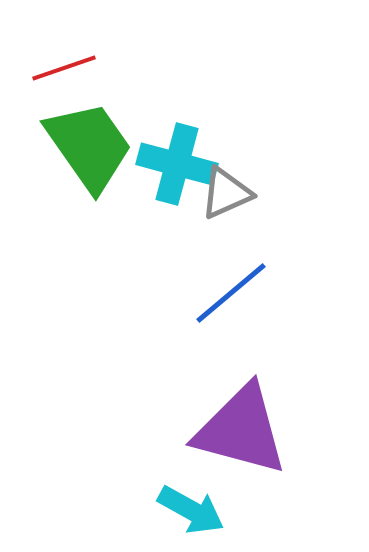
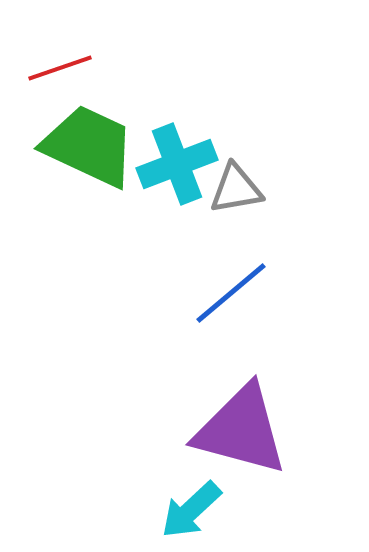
red line: moved 4 px left
green trapezoid: rotated 30 degrees counterclockwise
cyan cross: rotated 36 degrees counterclockwise
gray triangle: moved 10 px right, 4 px up; rotated 14 degrees clockwise
cyan arrow: rotated 108 degrees clockwise
